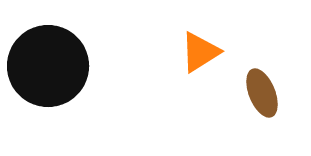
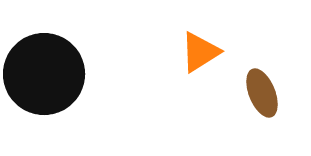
black circle: moved 4 px left, 8 px down
